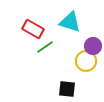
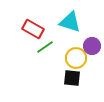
purple circle: moved 1 px left
yellow circle: moved 10 px left, 3 px up
black square: moved 5 px right, 11 px up
